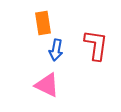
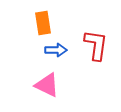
blue arrow: rotated 100 degrees counterclockwise
